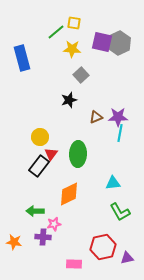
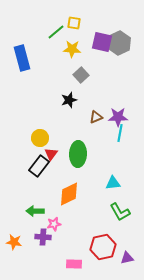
yellow circle: moved 1 px down
